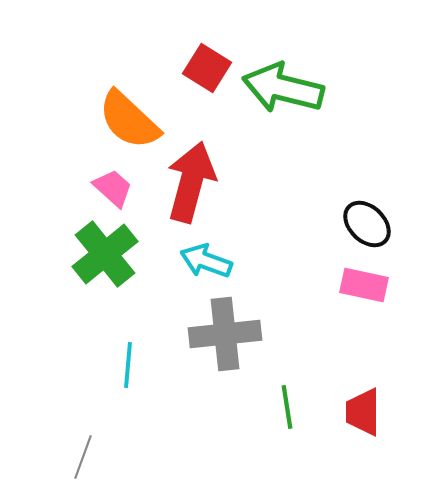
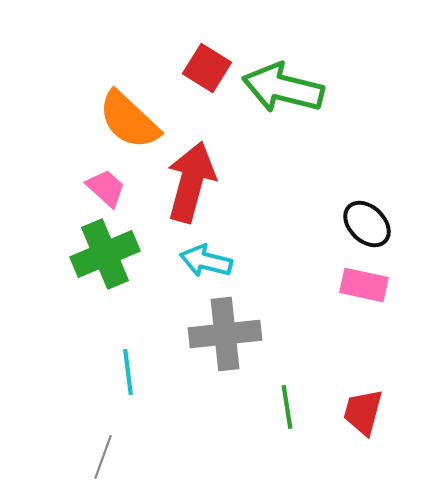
pink trapezoid: moved 7 px left
green cross: rotated 16 degrees clockwise
cyan arrow: rotated 6 degrees counterclockwise
cyan line: moved 7 px down; rotated 12 degrees counterclockwise
red trapezoid: rotated 15 degrees clockwise
gray line: moved 20 px right
